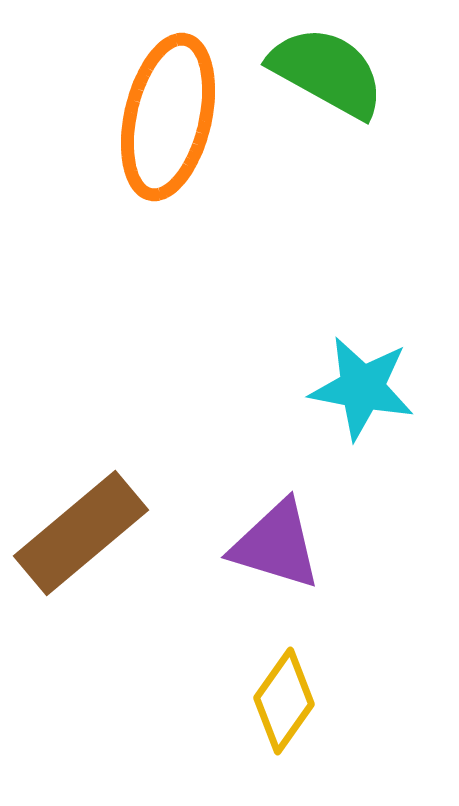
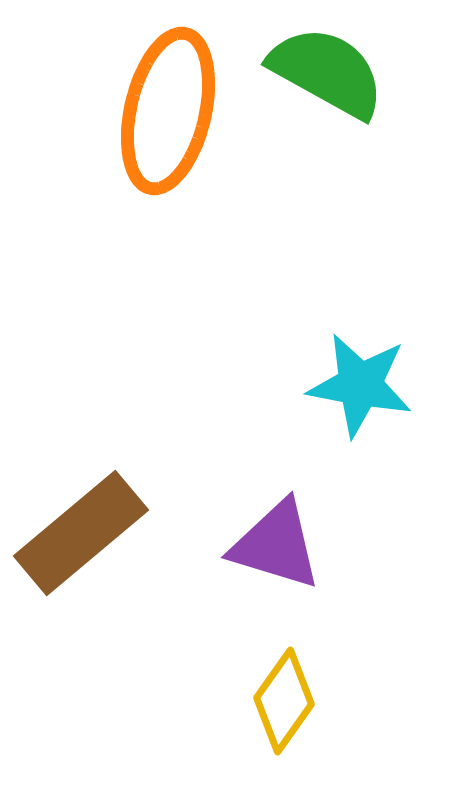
orange ellipse: moved 6 px up
cyan star: moved 2 px left, 3 px up
